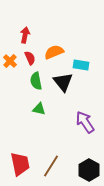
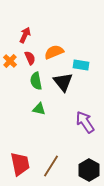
red arrow: rotated 14 degrees clockwise
